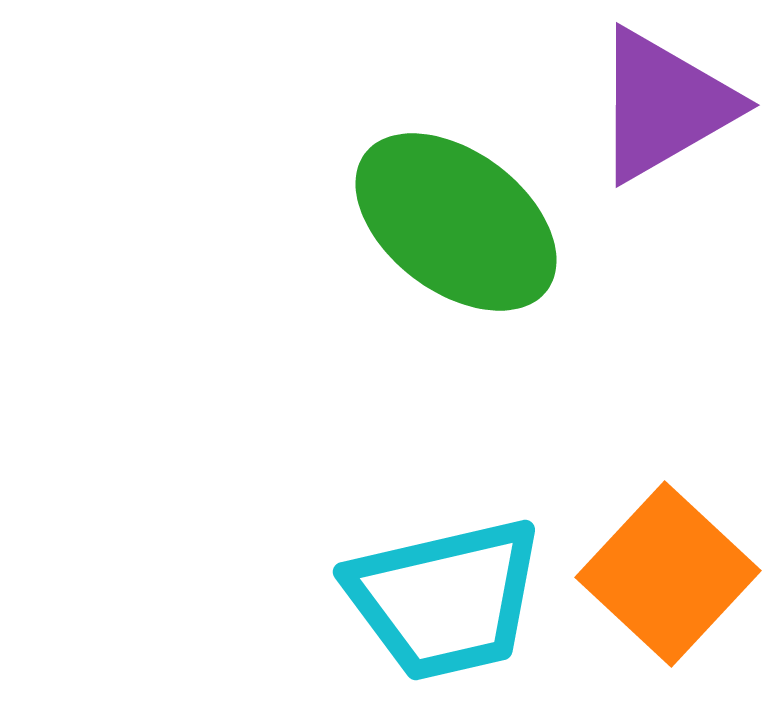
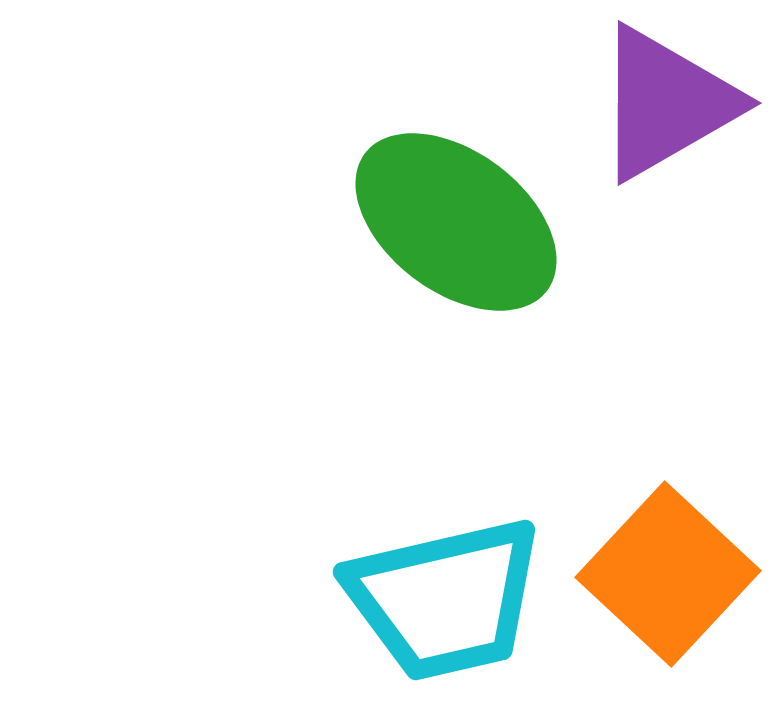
purple triangle: moved 2 px right, 2 px up
